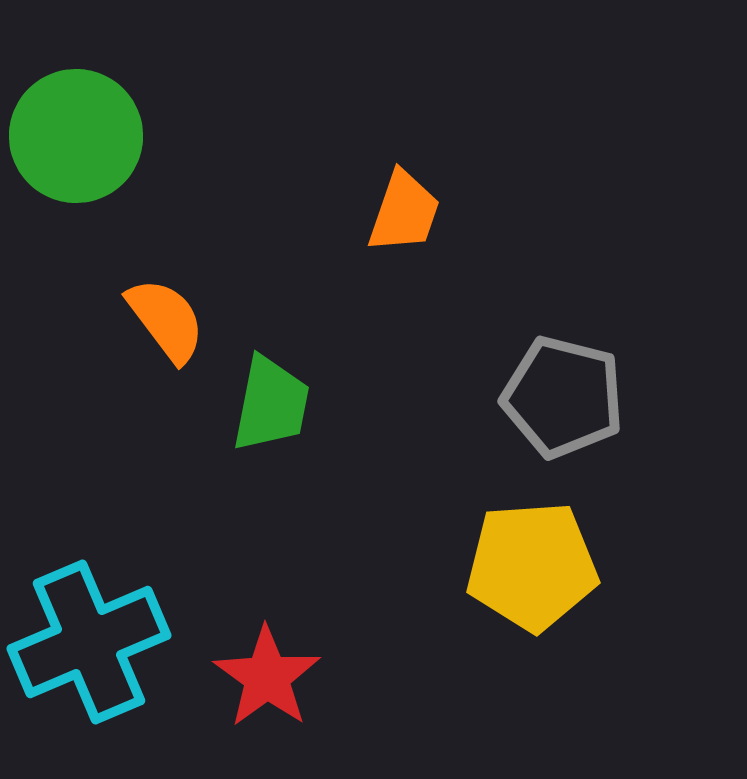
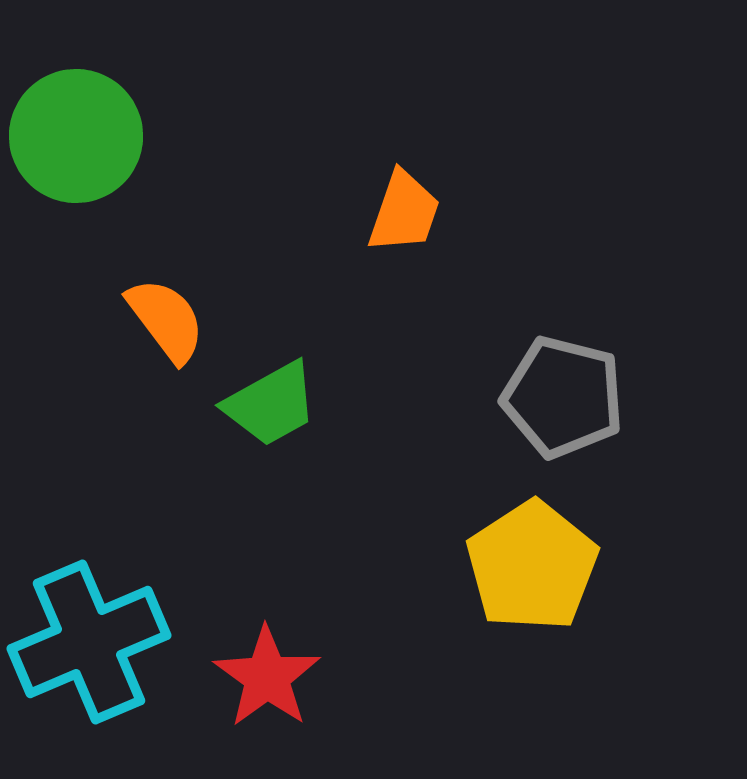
green trapezoid: rotated 50 degrees clockwise
yellow pentagon: rotated 29 degrees counterclockwise
